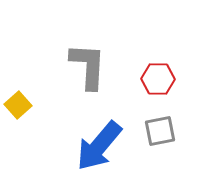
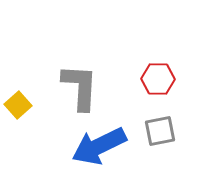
gray L-shape: moved 8 px left, 21 px down
blue arrow: rotated 24 degrees clockwise
